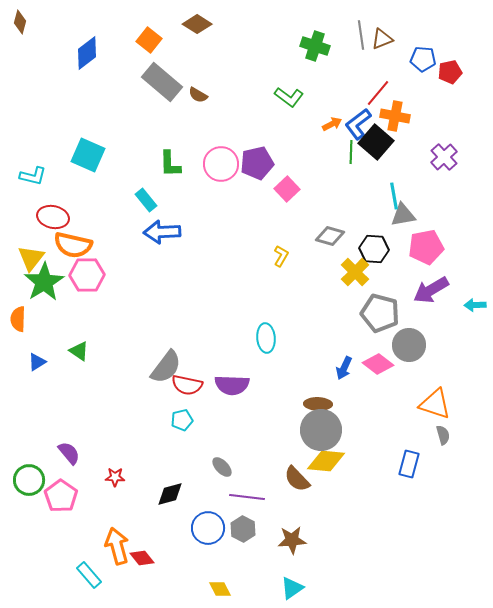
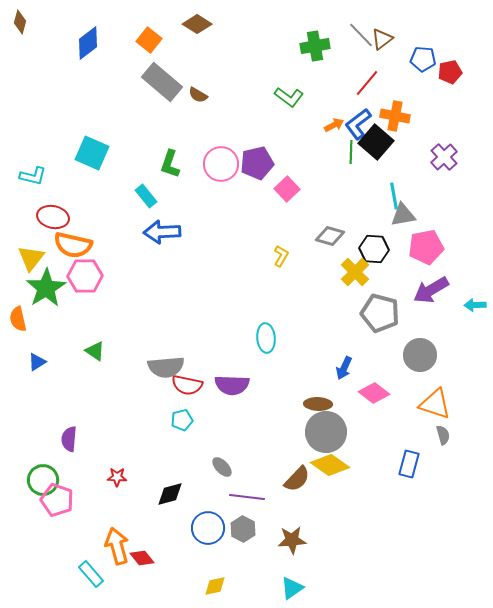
gray line at (361, 35): rotated 36 degrees counterclockwise
brown triangle at (382, 39): rotated 15 degrees counterclockwise
green cross at (315, 46): rotated 28 degrees counterclockwise
blue diamond at (87, 53): moved 1 px right, 10 px up
red line at (378, 93): moved 11 px left, 10 px up
orange arrow at (332, 124): moved 2 px right, 1 px down
cyan square at (88, 155): moved 4 px right, 2 px up
green L-shape at (170, 164): rotated 20 degrees clockwise
cyan rectangle at (146, 200): moved 4 px up
pink hexagon at (87, 275): moved 2 px left, 1 px down
green star at (44, 282): moved 2 px right, 6 px down
orange semicircle at (18, 319): rotated 15 degrees counterclockwise
gray circle at (409, 345): moved 11 px right, 10 px down
green triangle at (79, 351): moved 16 px right
pink diamond at (378, 364): moved 4 px left, 29 px down
gray semicircle at (166, 367): rotated 48 degrees clockwise
gray circle at (321, 430): moved 5 px right, 2 px down
purple semicircle at (69, 453): moved 14 px up; rotated 135 degrees counterclockwise
yellow diamond at (326, 461): moved 4 px right, 4 px down; rotated 30 degrees clockwise
red star at (115, 477): moved 2 px right
brown semicircle at (297, 479): rotated 92 degrees counterclockwise
green circle at (29, 480): moved 14 px right
pink pentagon at (61, 496): moved 4 px left, 4 px down; rotated 16 degrees counterclockwise
cyan rectangle at (89, 575): moved 2 px right, 1 px up
yellow diamond at (220, 589): moved 5 px left, 3 px up; rotated 75 degrees counterclockwise
